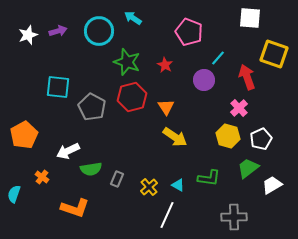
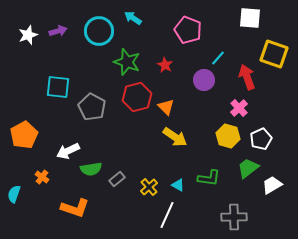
pink pentagon: moved 1 px left, 2 px up
red hexagon: moved 5 px right
orange triangle: rotated 12 degrees counterclockwise
gray rectangle: rotated 28 degrees clockwise
